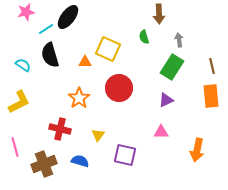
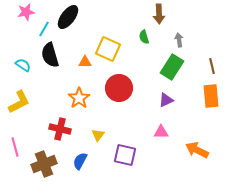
cyan line: moved 2 px left; rotated 28 degrees counterclockwise
orange arrow: rotated 105 degrees clockwise
blue semicircle: rotated 78 degrees counterclockwise
